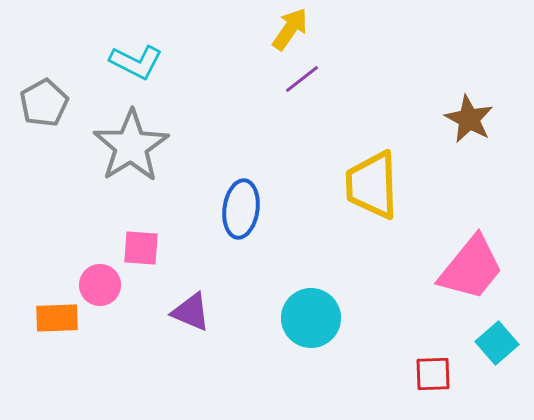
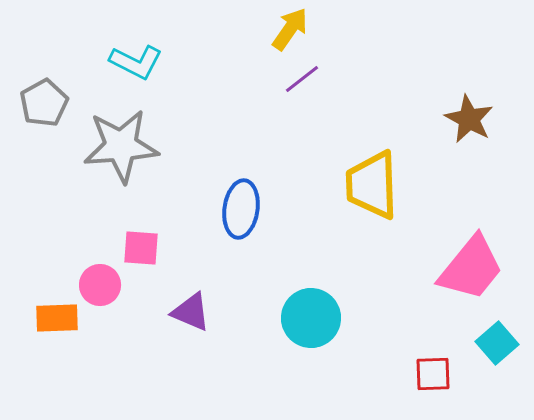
gray star: moved 10 px left; rotated 28 degrees clockwise
